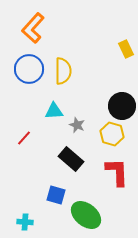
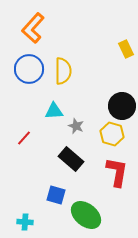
gray star: moved 1 px left, 1 px down
red L-shape: rotated 12 degrees clockwise
